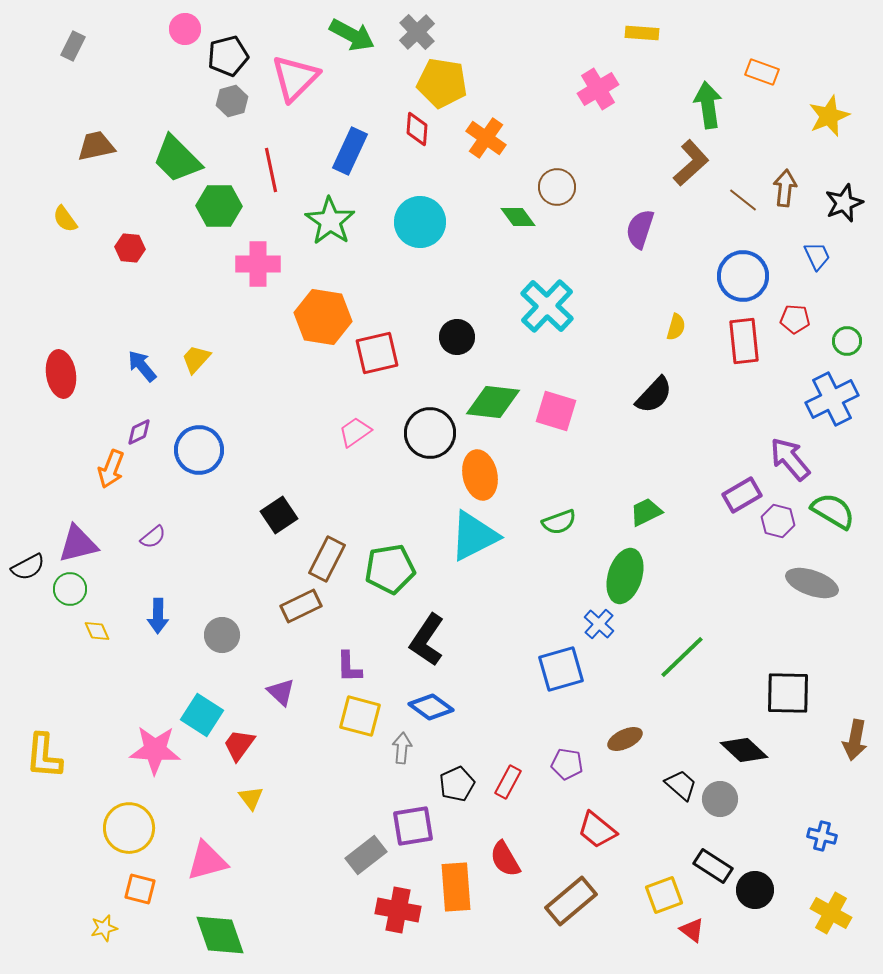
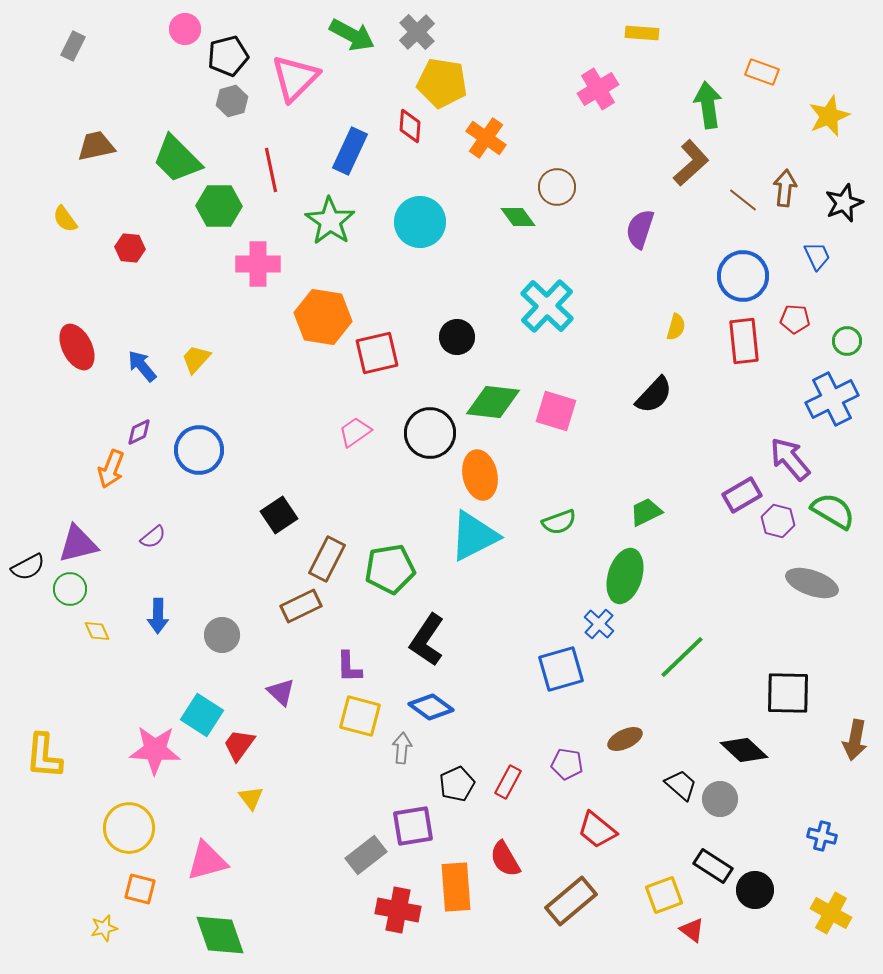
red diamond at (417, 129): moved 7 px left, 3 px up
red ellipse at (61, 374): moved 16 px right, 27 px up; rotated 18 degrees counterclockwise
